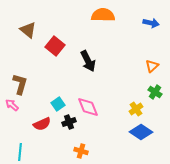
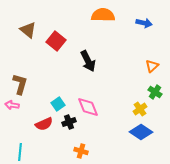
blue arrow: moved 7 px left
red square: moved 1 px right, 5 px up
pink arrow: rotated 32 degrees counterclockwise
yellow cross: moved 4 px right
red semicircle: moved 2 px right
